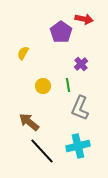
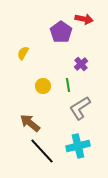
gray L-shape: rotated 35 degrees clockwise
brown arrow: moved 1 px right, 1 px down
